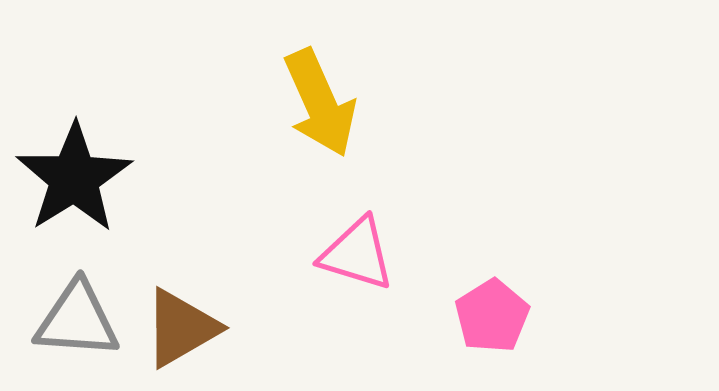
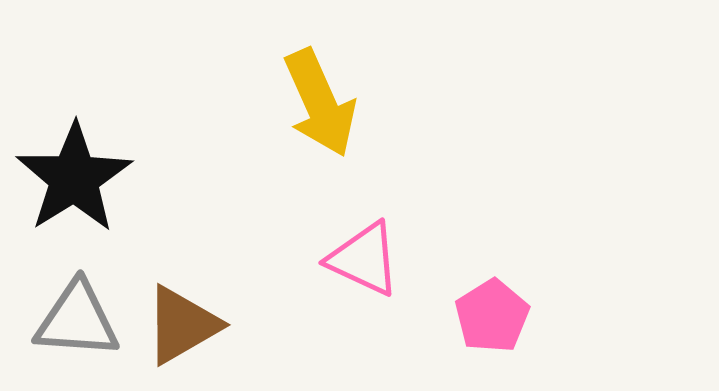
pink triangle: moved 7 px right, 5 px down; rotated 8 degrees clockwise
brown triangle: moved 1 px right, 3 px up
